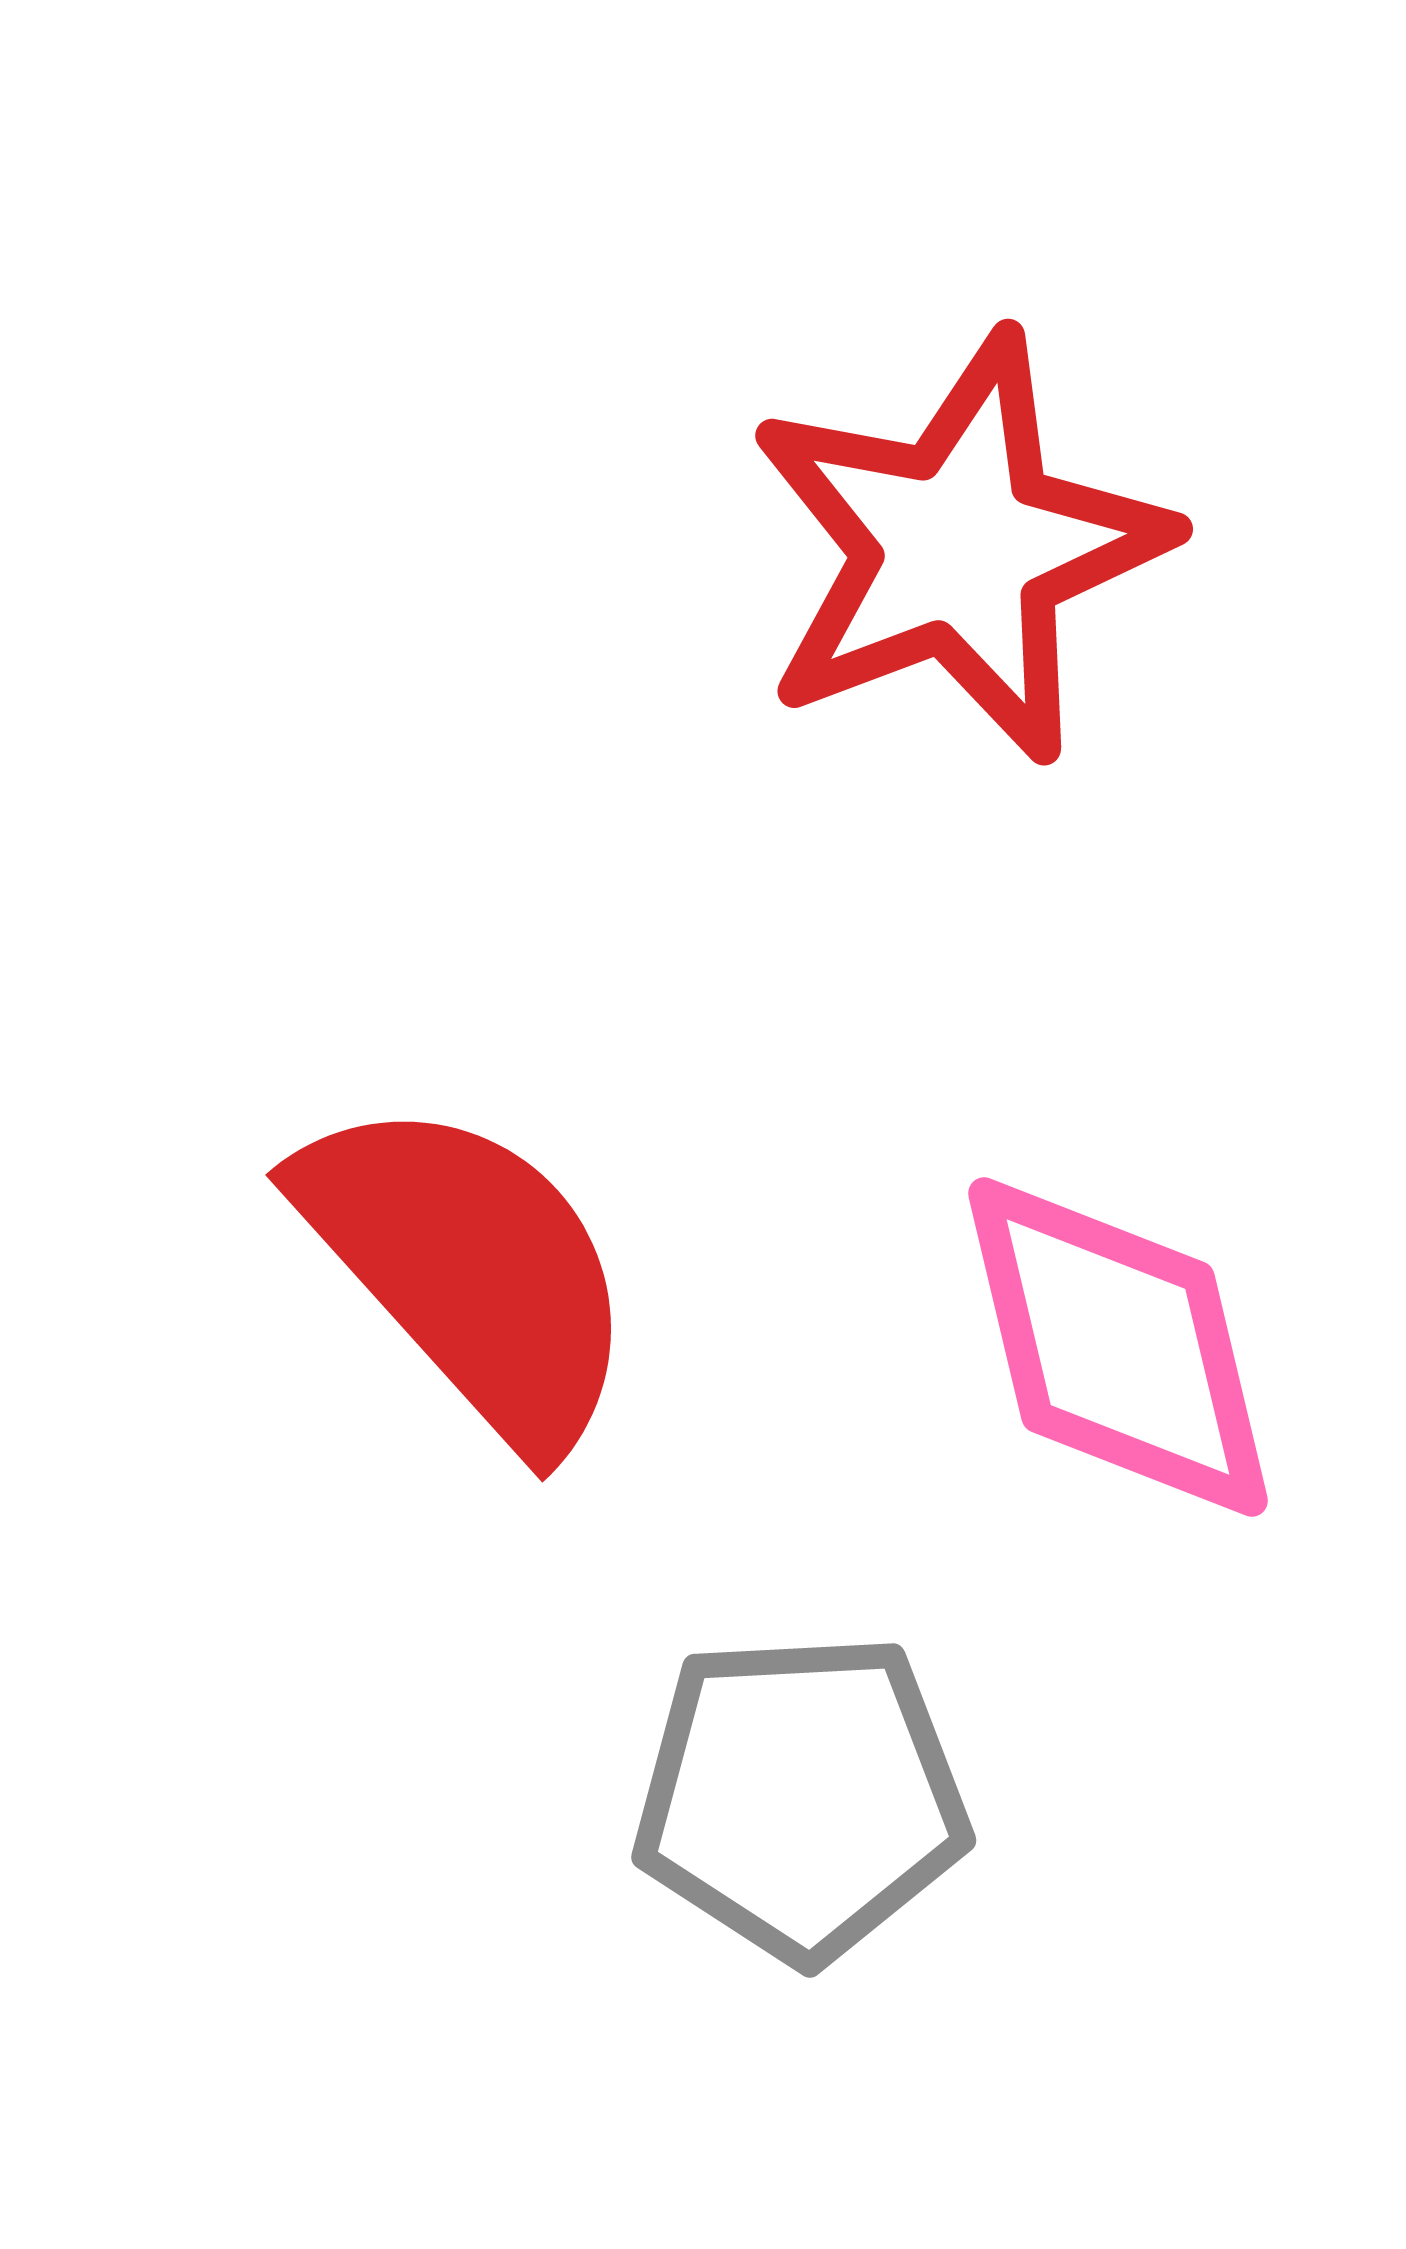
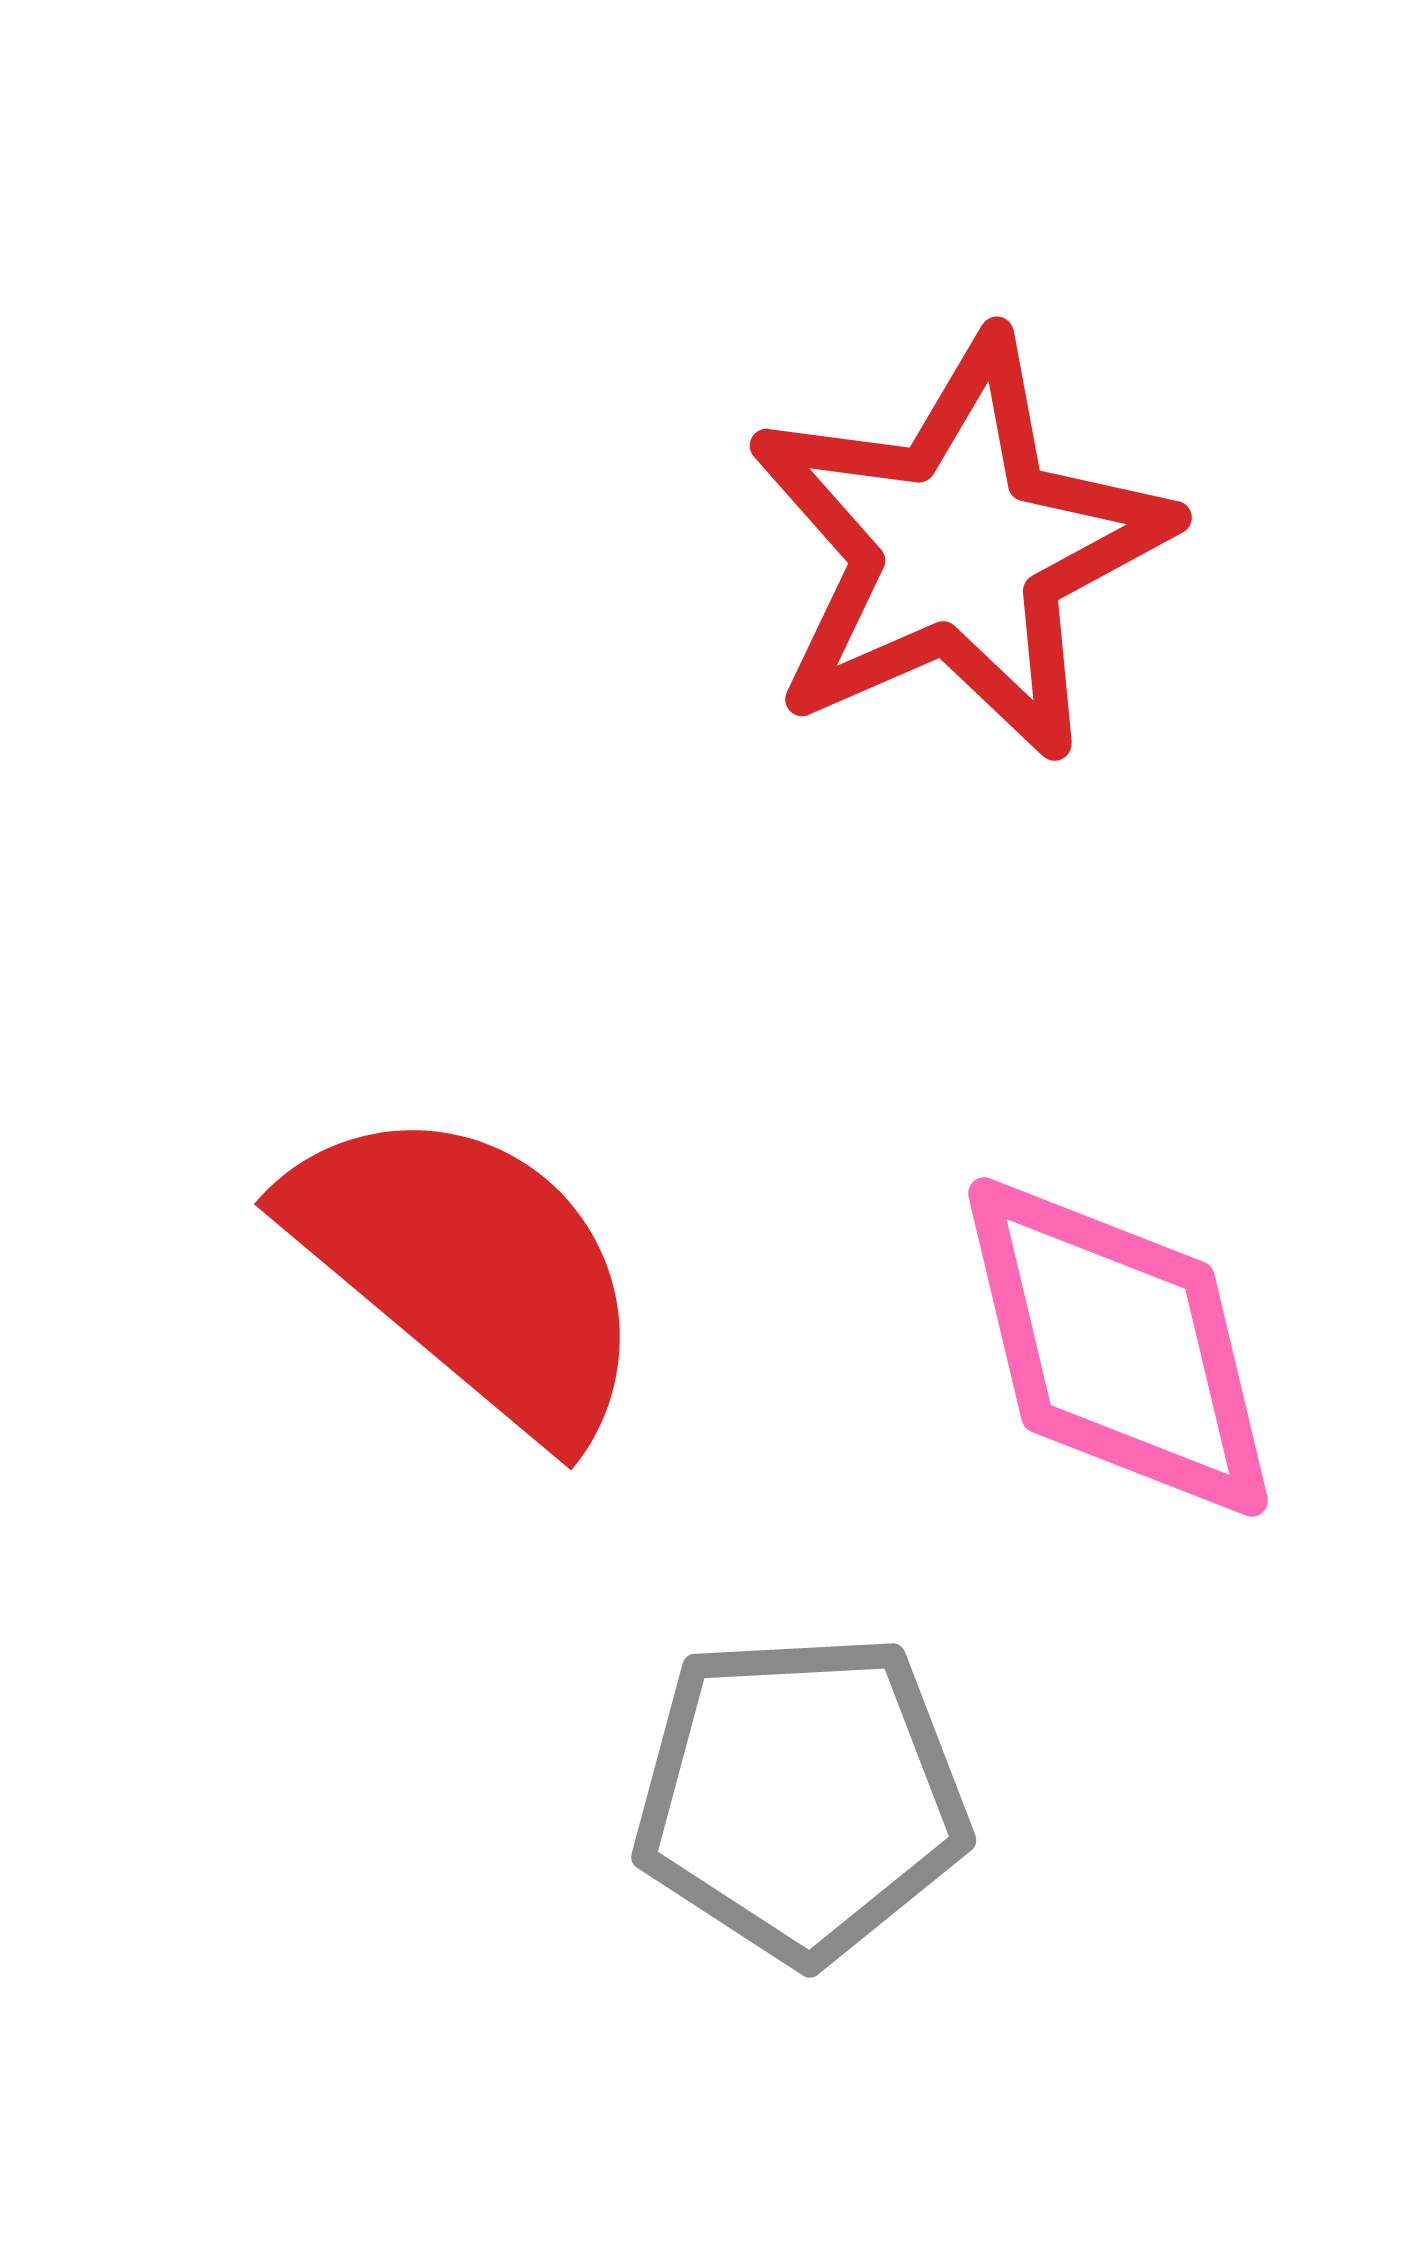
red star: rotated 3 degrees counterclockwise
red semicircle: rotated 8 degrees counterclockwise
